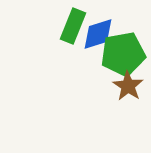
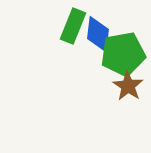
blue diamond: rotated 66 degrees counterclockwise
